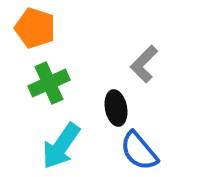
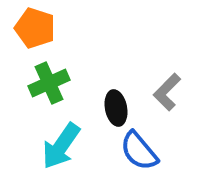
gray L-shape: moved 23 px right, 28 px down
